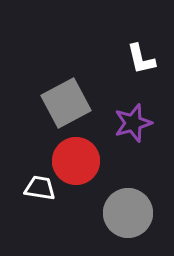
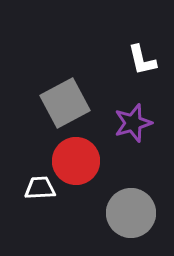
white L-shape: moved 1 px right, 1 px down
gray square: moved 1 px left
white trapezoid: rotated 12 degrees counterclockwise
gray circle: moved 3 px right
